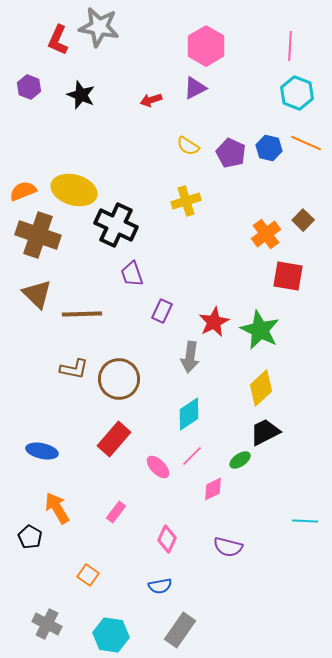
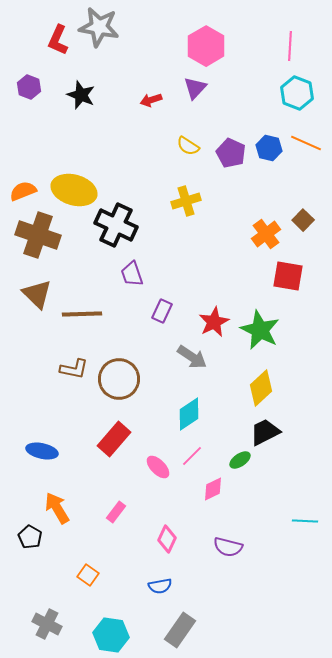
purple triangle at (195, 88): rotated 20 degrees counterclockwise
gray arrow at (190, 357): moved 2 px right; rotated 64 degrees counterclockwise
